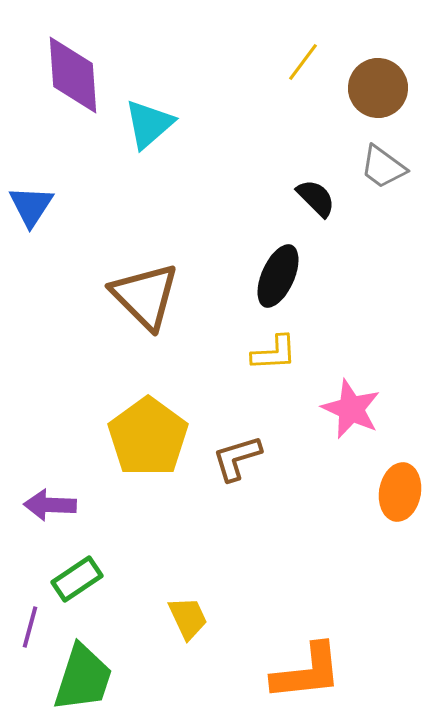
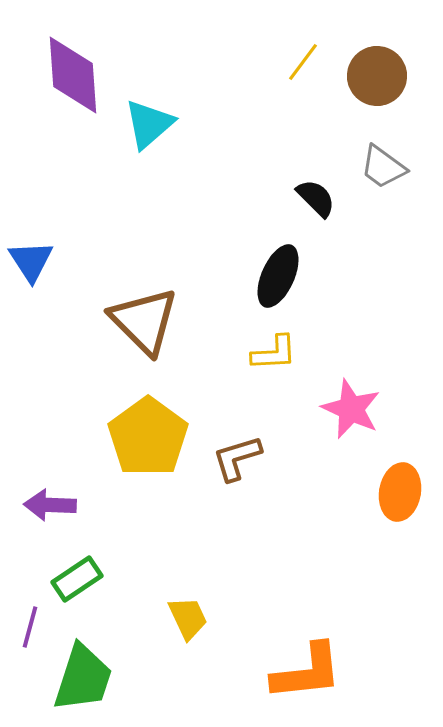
brown circle: moved 1 px left, 12 px up
blue triangle: moved 55 px down; rotated 6 degrees counterclockwise
brown triangle: moved 1 px left, 25 px down
